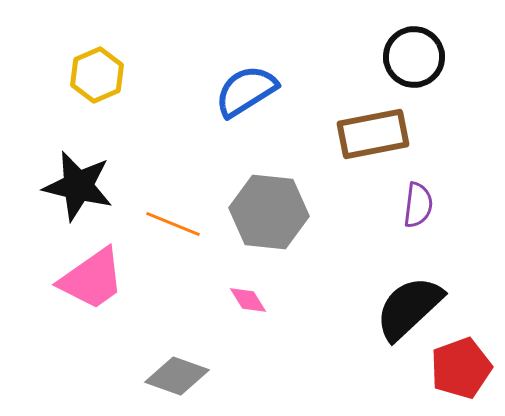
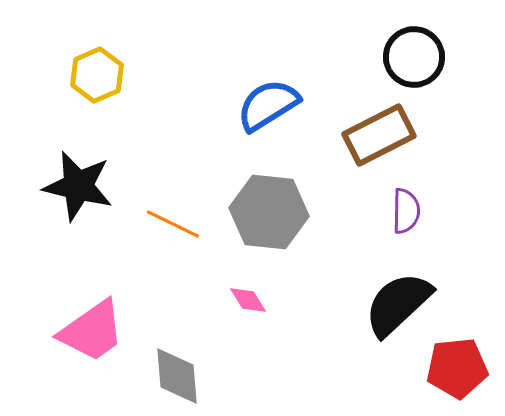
blue semicircle: moved 22 px right, 14 px down
brown rectangle: moved 6 px right, 1 px down; rotated 16 degrees counterclockwise
purple semicircle: moved 12 px left, 6 px down; rotated 6 degrees counterclockwise
orange line: rotated 4 degrees clockwise
pink trapezoid: moved 52 px down
black semicircle: moved 11 px left, 4 px up
red pentagon: moved 4 px left; rotated 14 degrees clockwise
gray diamond: rotated 66 degrees clockwise
